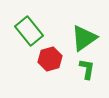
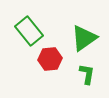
red hexagon: rotated 10 degrees clockwise
green L-shape: moved 5 px down
